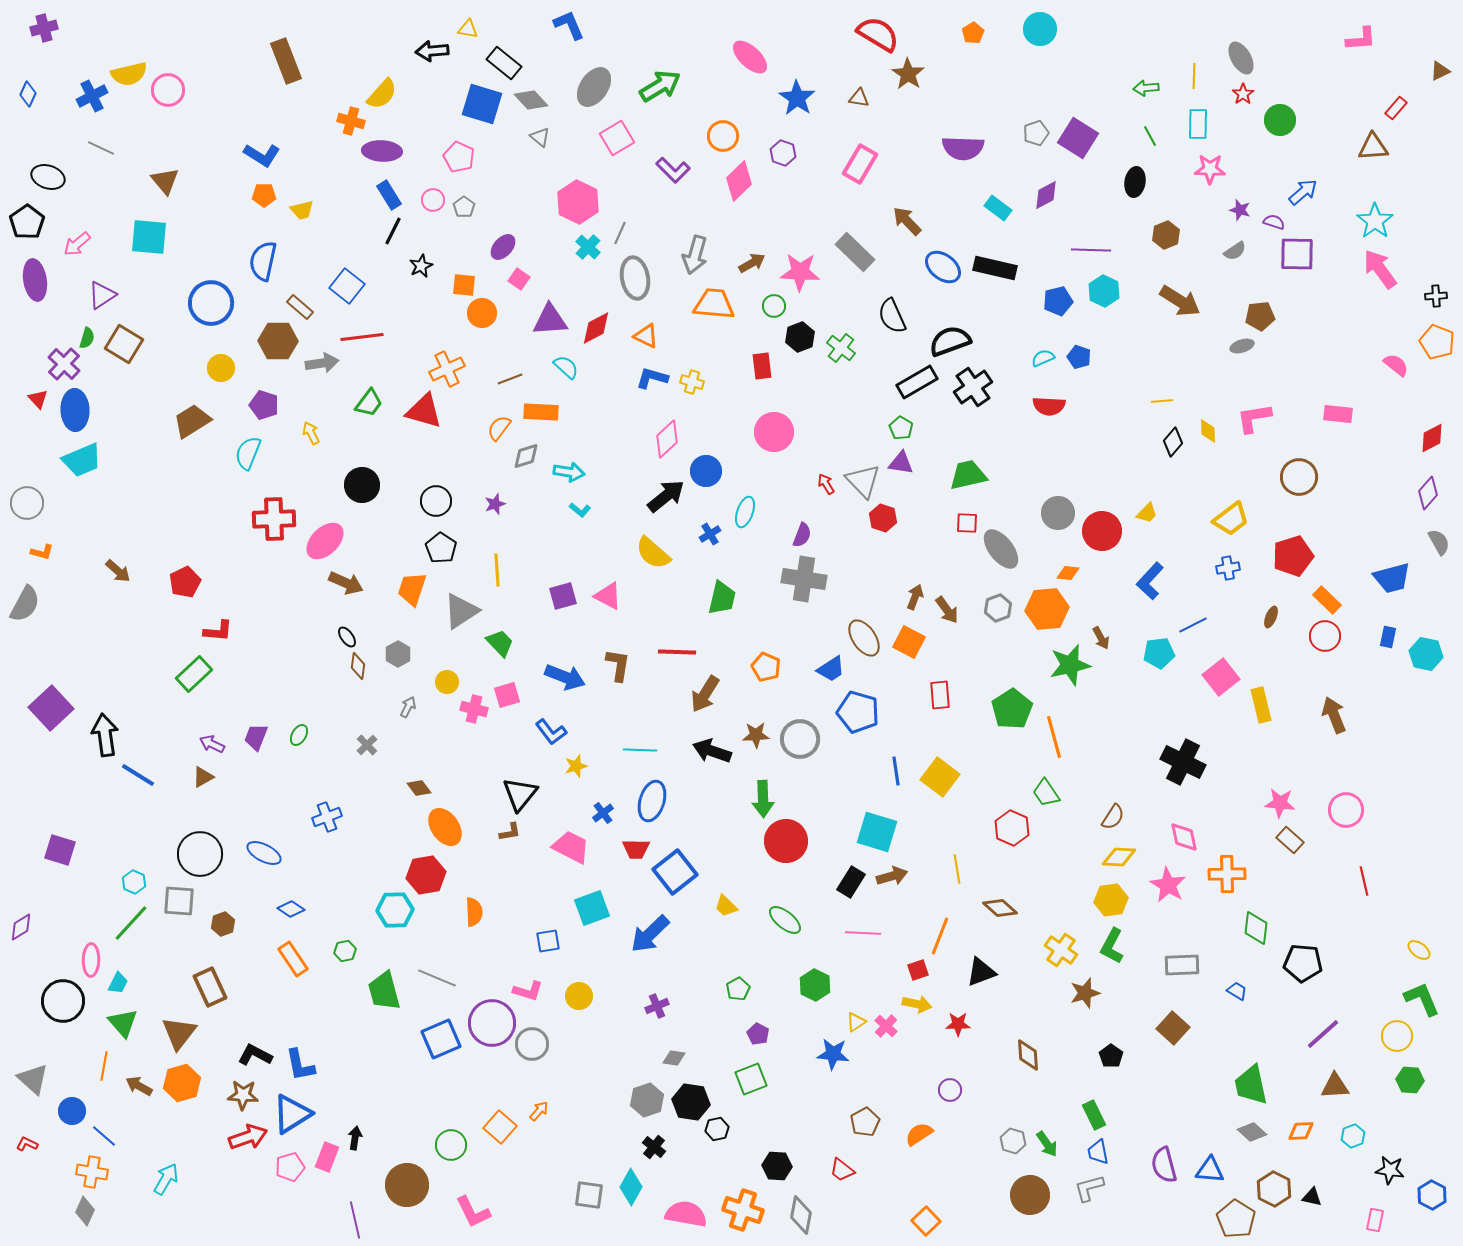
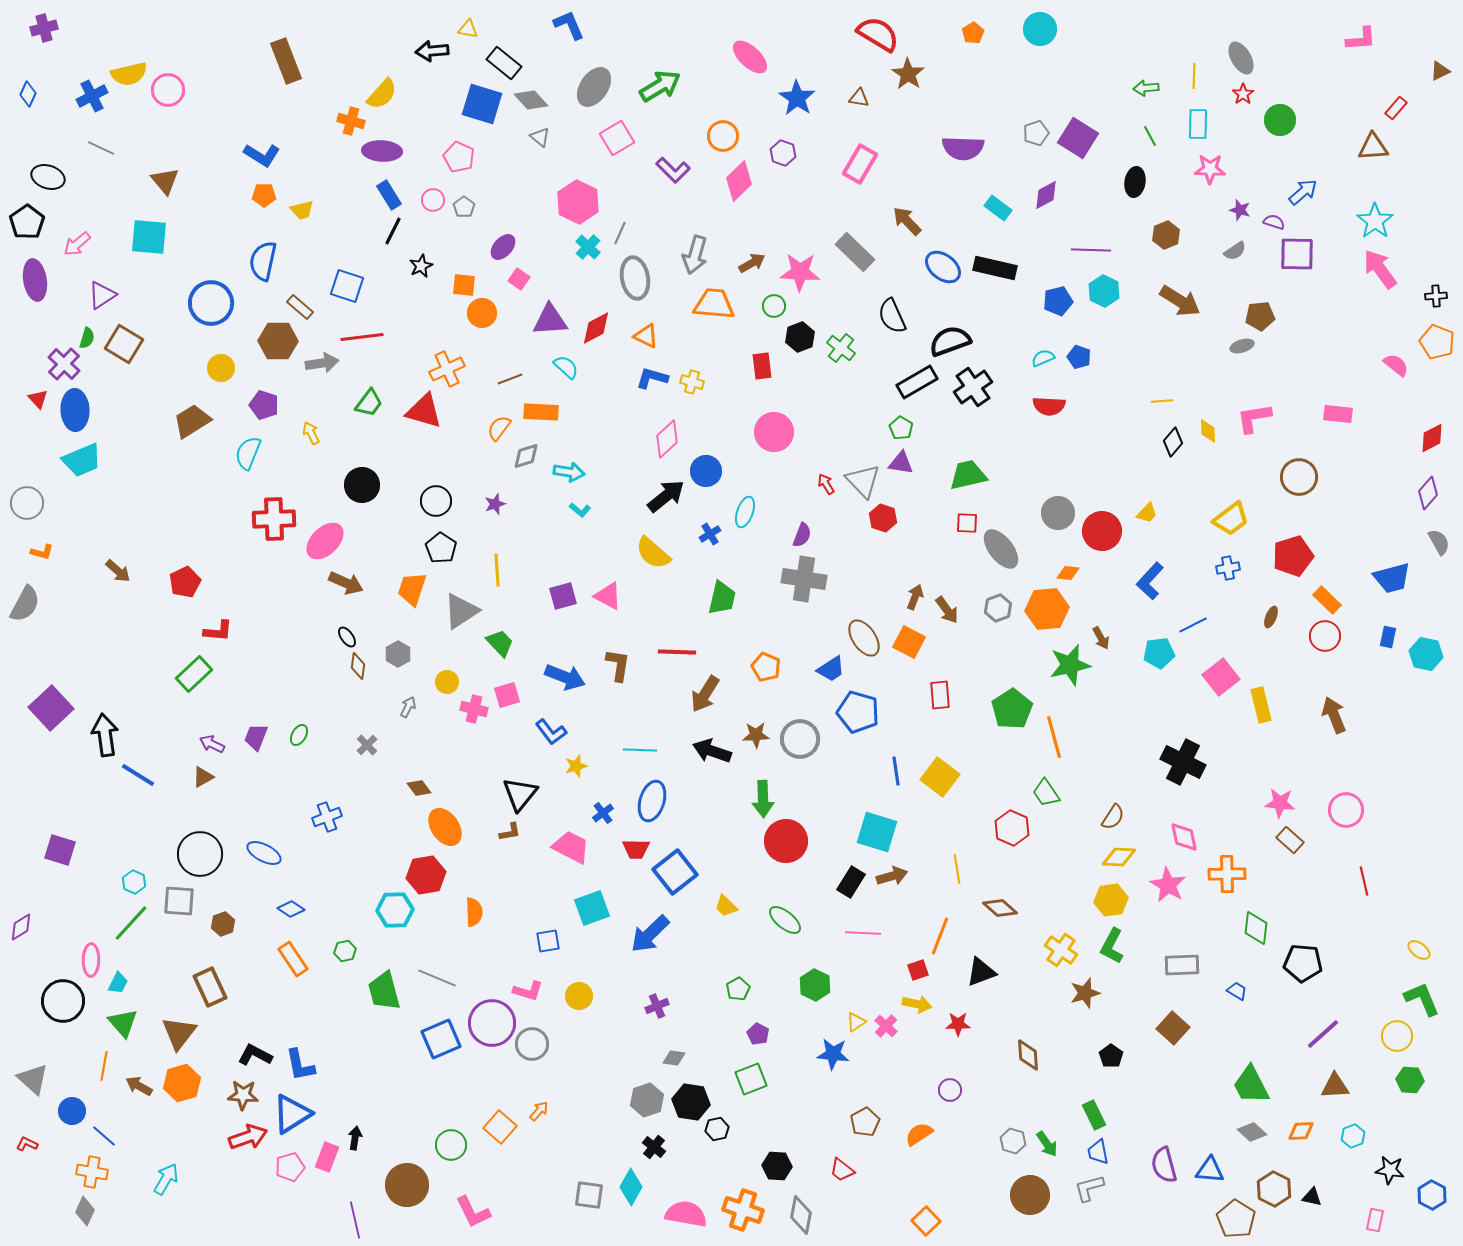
blue square at (347, 286): rotated 20 degrees counterclockwise
green trapezoid at (1251, 1085): rotated 15 degrees counterclockwise
